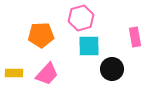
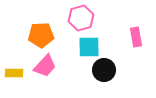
pink rectangle: moved 1 px right
cyan square: moved 1 px down
black circle: moved 8 px left, 1 px down
pink trapezoid: moved 2 px left, 8 px up
